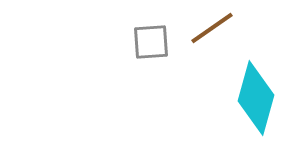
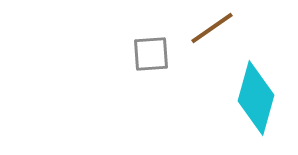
gray square: moved 12 px down
